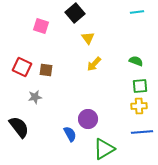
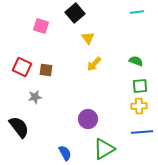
blue semicircle: moved 5 px left, 19 px down
